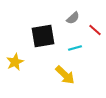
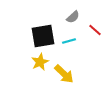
gray semicircle: moved 1 px up
cyan line: moved 6 px left, 7 px up
yellow star: moved 25 px right
yellow arrow: moved 1 px left, 1 px up
